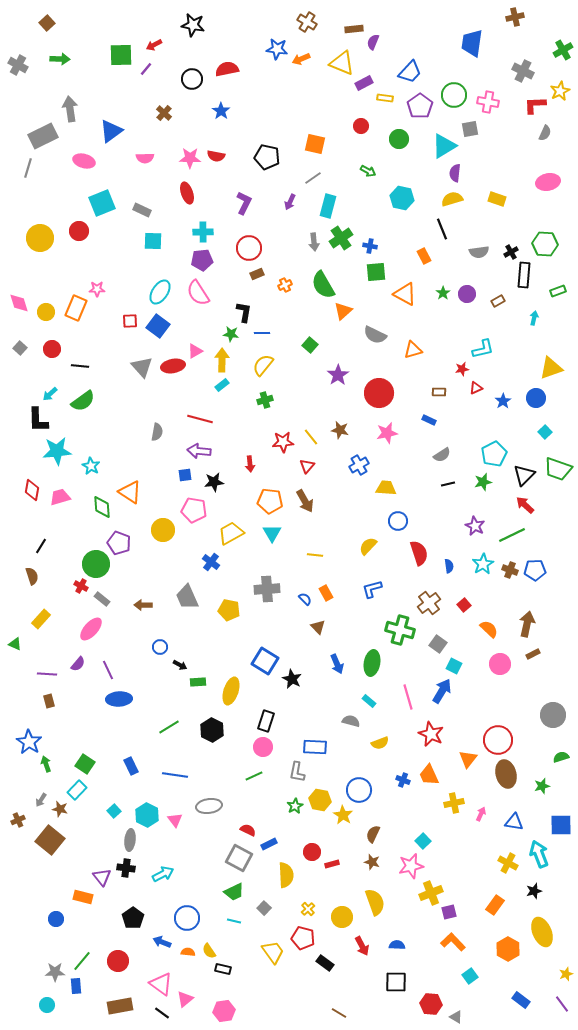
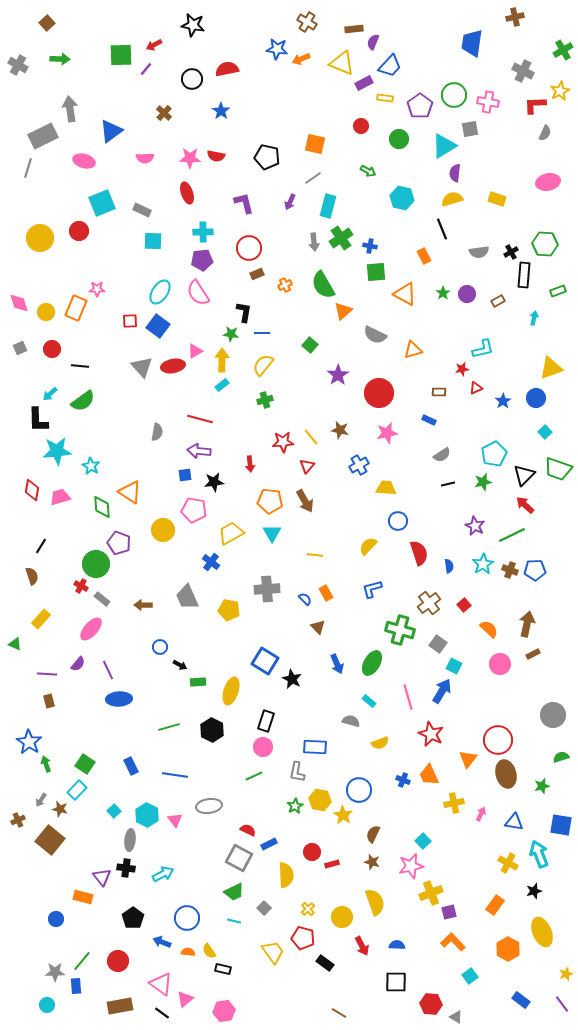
blue trapezoid at (410, 72): moved 20 px left, 6 px up
purple L-shape at (244, 203): rotated 40 degrees counterclockwise
gray square at (20, 348): rotated 24 degrees clockwise
green ellipse at (372, 663): rotated 20 degrees clockwise
green line at (169, 727): rotated 15 degrees clockwise
blue square at (561, 825): rotated 10 degrees clockwise
